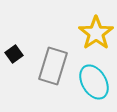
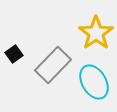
gray rectangle: moved 1 px up; rotated 27 degrees clockwise
